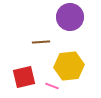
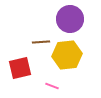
purple circle: moved 2 px down
yellow hexagon: moved 2 px left, 11 px up
red square: moved 4 px left, 9 px up
